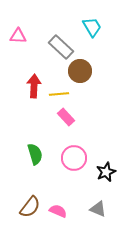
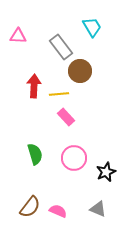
gray rectangle: rotated 10 degrees clockwise
